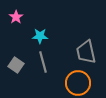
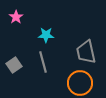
cyan star: moved 6 px right, 1 px up
gray square: moved 2 px left; rotated 21 degrees clockwise
orange circle: moved 2 px right
